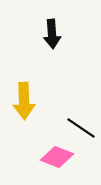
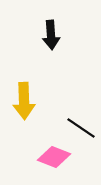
black arrow: moved 1 px left, 1 px down
pink diamond: moved 3 px left
